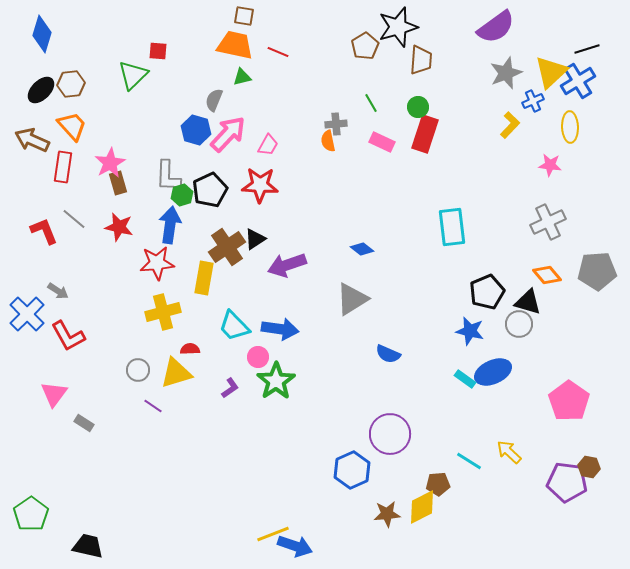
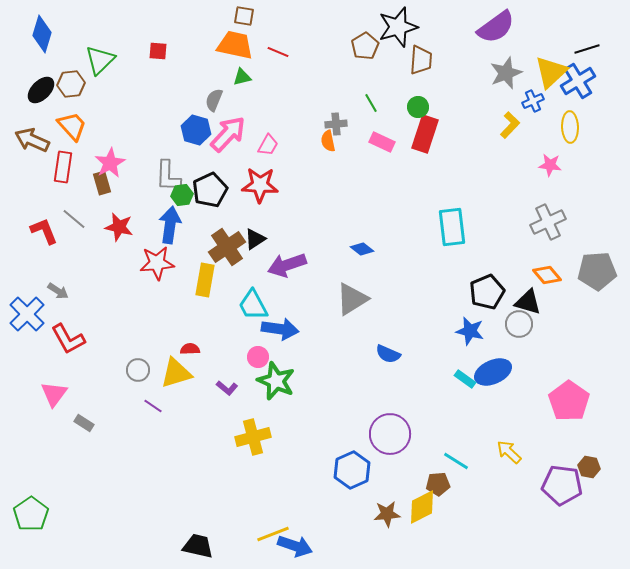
green triangle at (133, 75): moved 33 px left, 15 px up
brown rectangle at (118, 183): moved 16 px left
green hexagon at (182, 195): rotated 10 degrees clockwise
yellow rectangle at (204, 278): moved 1 px right, 2 px down
yellow cross at (163, 312): moved 90 px right, 125 px down
cyan trapezoid at (234, 326): moved 19 px right, 21 px up; rotated 16 degrees clockwise
red L-shape at (68, 336): moved 3 px down
green star at (276, 381): rotated 15 degrees counterclockwise
purple L-shape at (230, 388): moved 3 px left; rotated 75 degrees clockwise
cyan line at (469, 461): moved 13 px left
purple pentagon at (567, 482): moved 5 px left, 3 px down
black trapezoid at (88, 546): moved 110 px right
